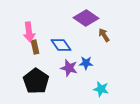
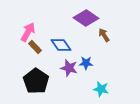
pink arrow: moved 1 px left; rotated 144 degrees counterclockwise
brown rectangle: rotated 32 degrees counterclockwise
